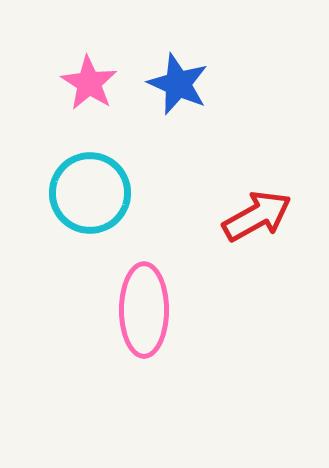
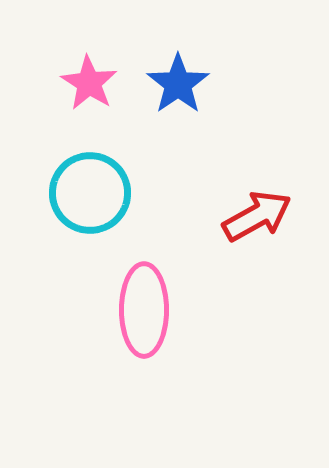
blue star: rotated 14 degrees clockwise
